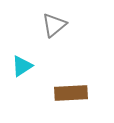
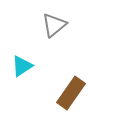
brown rectangle: rotated 52 degrees counterclockwise
